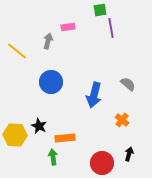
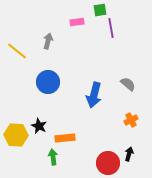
pink rectangle: moved 9 px right, 5 px up
blue circle: moved 3 px left
orange cross: moved 9 px right; rotated 24 degrees clockwise
yellow hexagon: moved 1 px right
red circle: moved 6 px right
